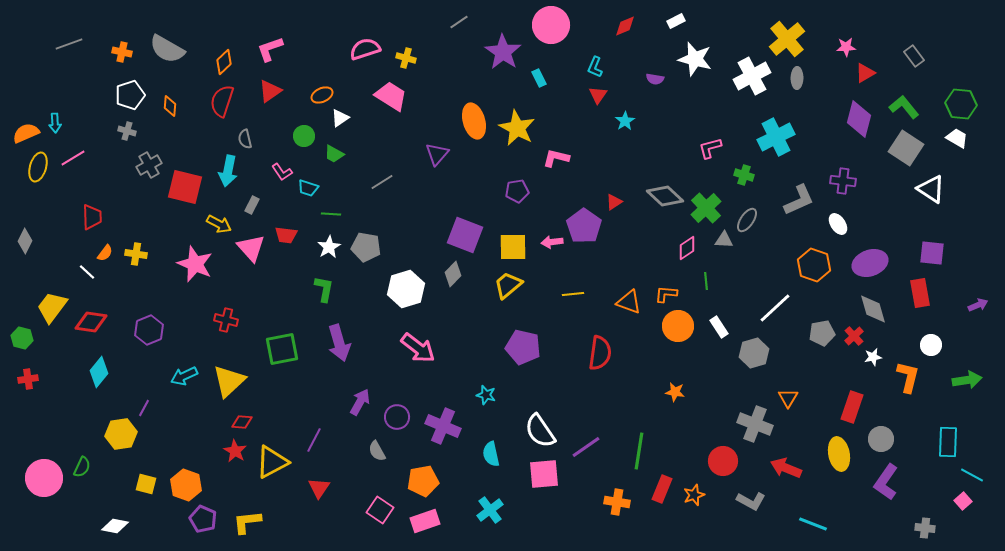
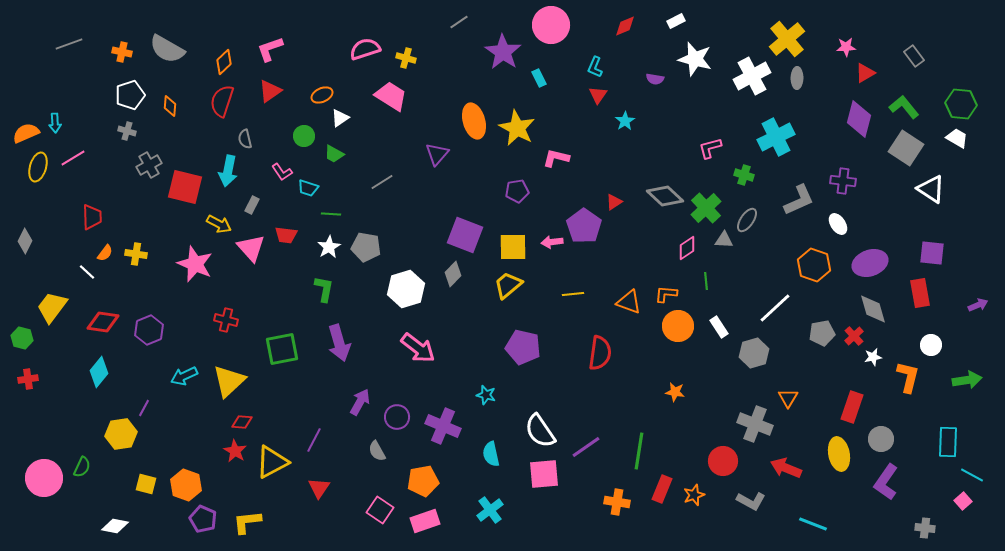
red diamond at (91, 322): moved 12 px right
